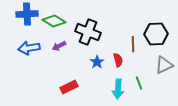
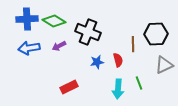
blue cross: moved 5 px down
blue star: rotated 24 degrees clockwise
